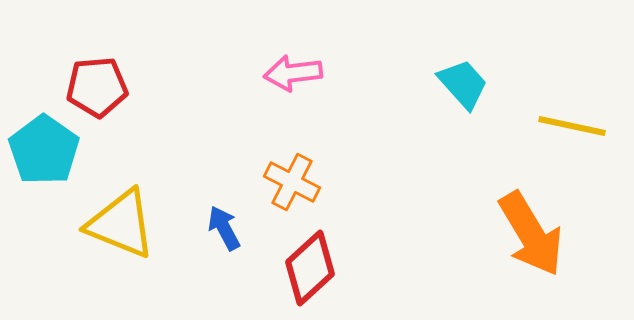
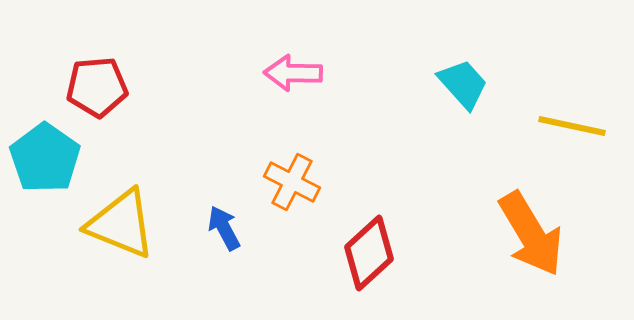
pink arrow: rotated 8 degrees clockwise
cyan pentagon: moved 1 px right, 8 px down
red diamond: moved 59 px right, 15 px up
